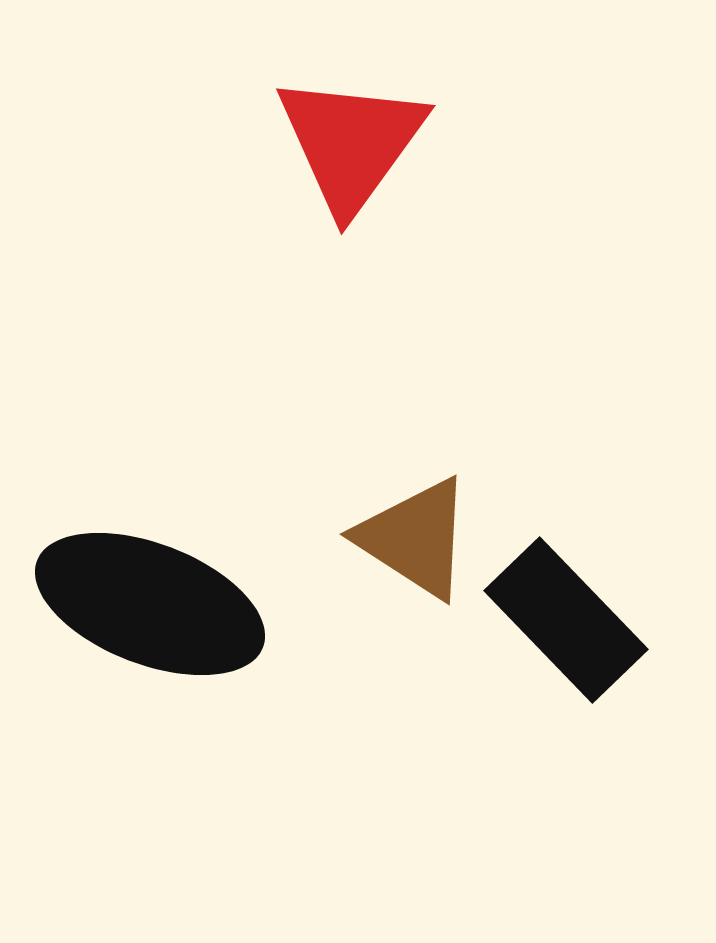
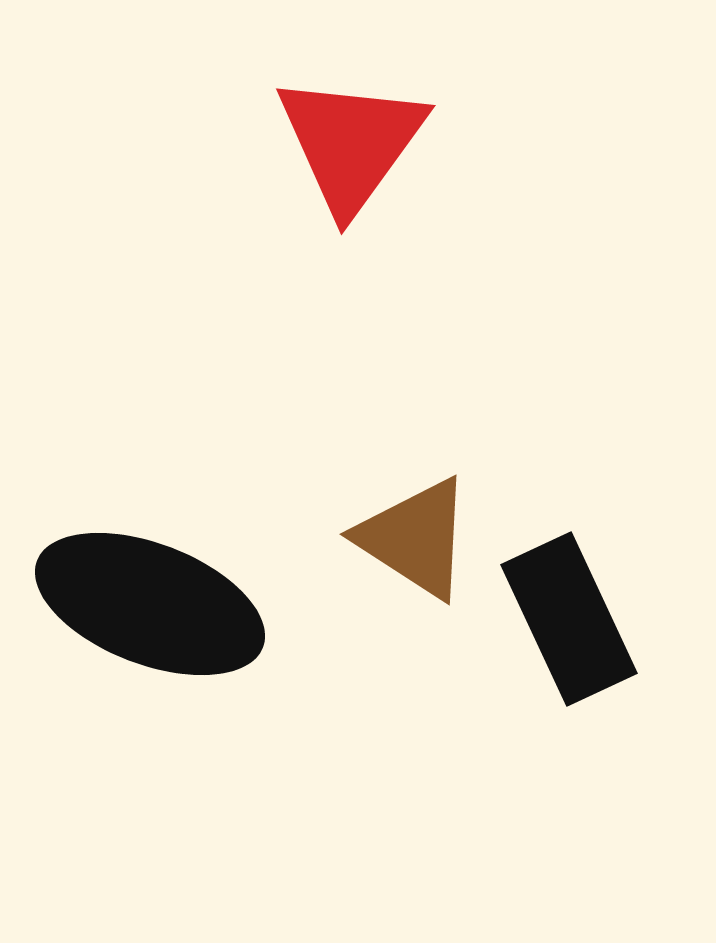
black rectangle: moved 3 px right, 1 px up; rotated 19 degrees clockwise
